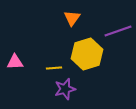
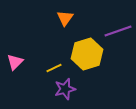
orange triangle: moved 7 px left
pink triangle: rotated 42 degrees counterclockwise
yellow line: rotated 21 degrees counterclockwise
